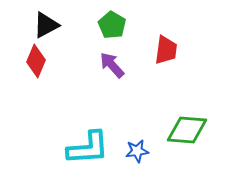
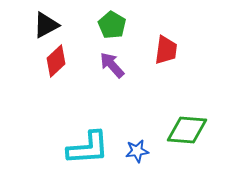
red diamond: moved 20 px right; rotated 24 degrees clockwise
